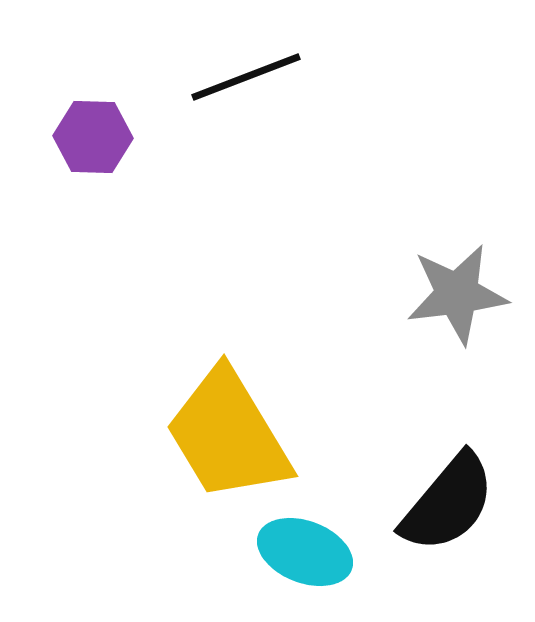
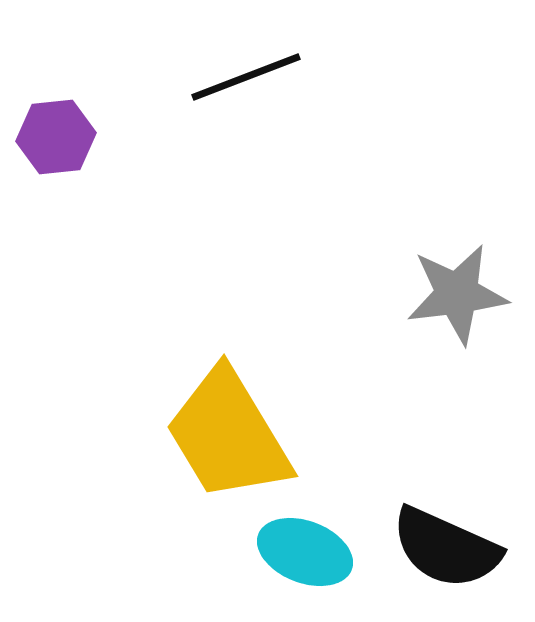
purple hexagon: moved 37 px left; rotated 8 degrees counterclockwise
black semicircle: moved 2 px left, 45 px down; rotated 74 degrees clockwise
